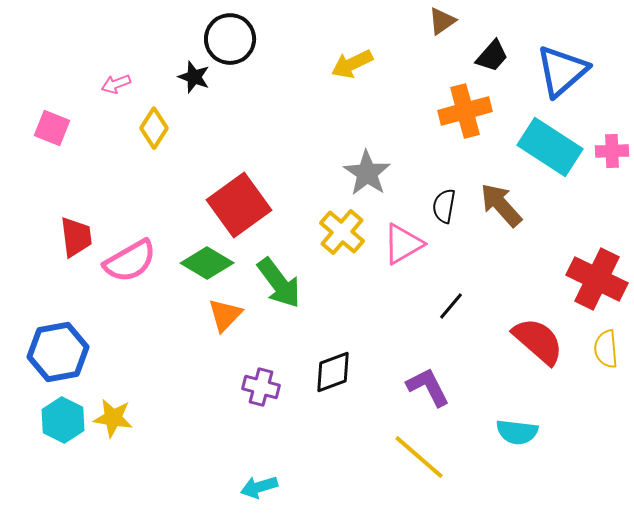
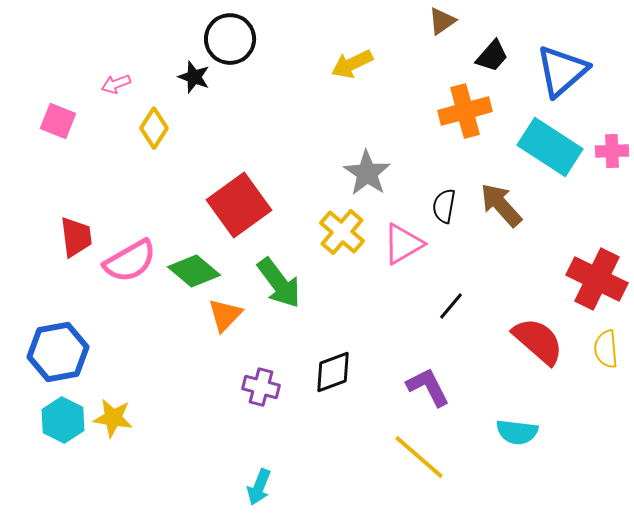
pink square: moved 6 px right, 7 px up
green diamond: moved 13 px left, 8 px down; rotated 9 degrees clockwise
cyan arrow: rotated 51 degrees counterclockwise
